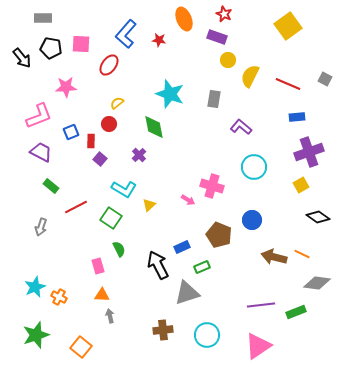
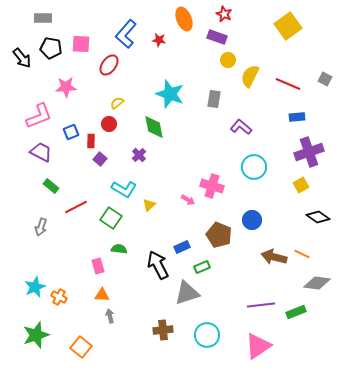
green semicircle at (119, 249): rotated 56 degrees counterclockwise
